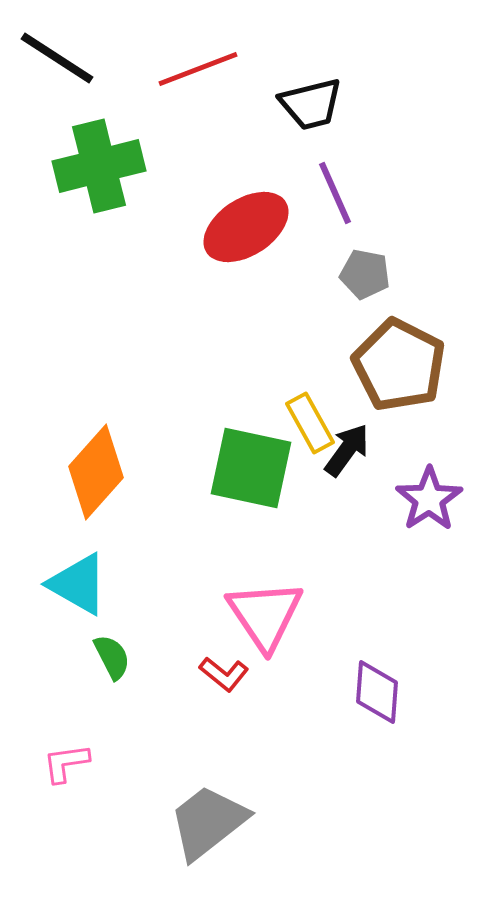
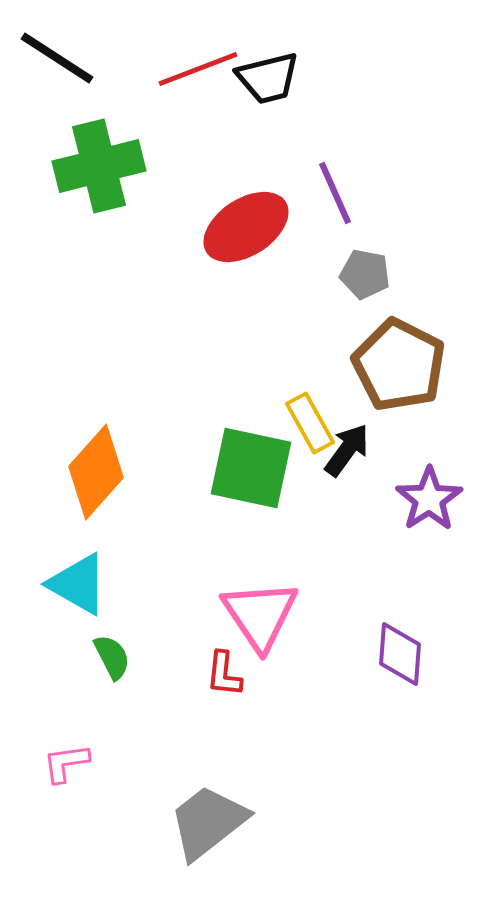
black trapezoid: moved 43 px left, 26 px up
pink triangle: moved 5 px left
red L-shape: rotated 57 degrees clockwise
purple diamond: moved 23 px right, 38 px up
